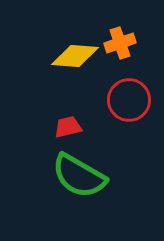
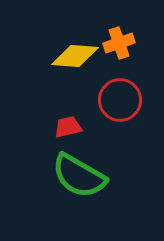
orange cross: moved 1 px left
red circle: moved 9 px left
